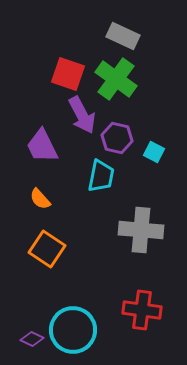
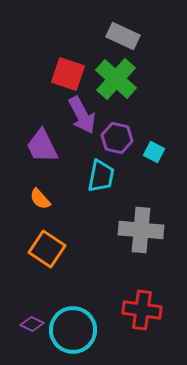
green cross: rotated 6 degrees clockwise
purple diamond: moved 15 px up
